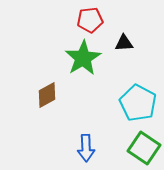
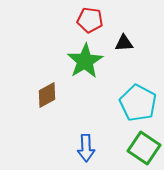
red pentagon: rotated 15 degrees clockwise
green star: moved 2 px right, 3 px down
